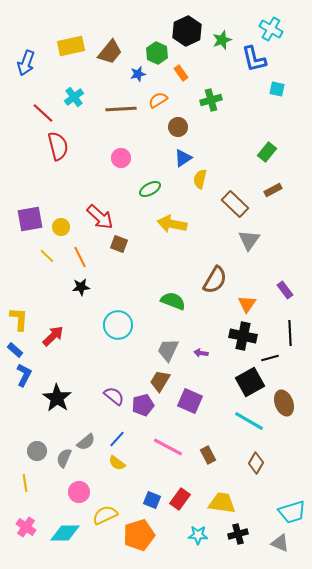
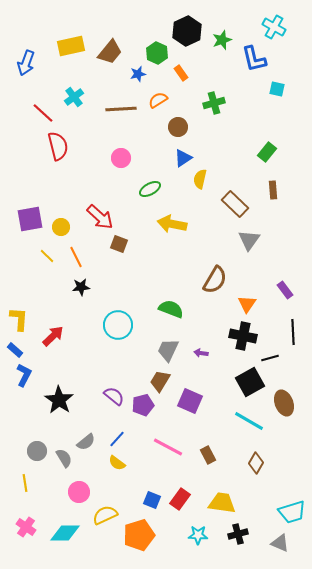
cyan cross at (271, 29): moved 3 px right, 2 px up
green cross at (211, 100): moved 3 px right, 3 px down
brown rectangle at (273, 190): rotated 66 degrees counterclockwise
orange line at (80, 257): moved 4 px left
green semicircle at (173, 301): moved 2 px left, 8 px down
black line at (290, 333): moved 3 px right, 1 px up
black star at (57, 398): moved 2 px right, 2 px down
gray semicircle at (64, 458): rotated 126 degrees clockwise
